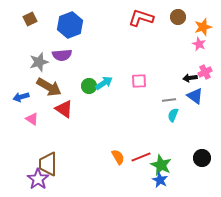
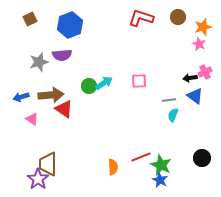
brown arrow: moved 2 px right, 8 px down; rotated 35 degrees counterclockwise
orange semicircle: moved 5 px left, 10 px down; rotated 28 degrees clockwise
